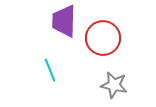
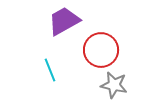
purple trapezoid: rotated 60 degrees clockwise
red circle: moved 2 px left, 12 px down
